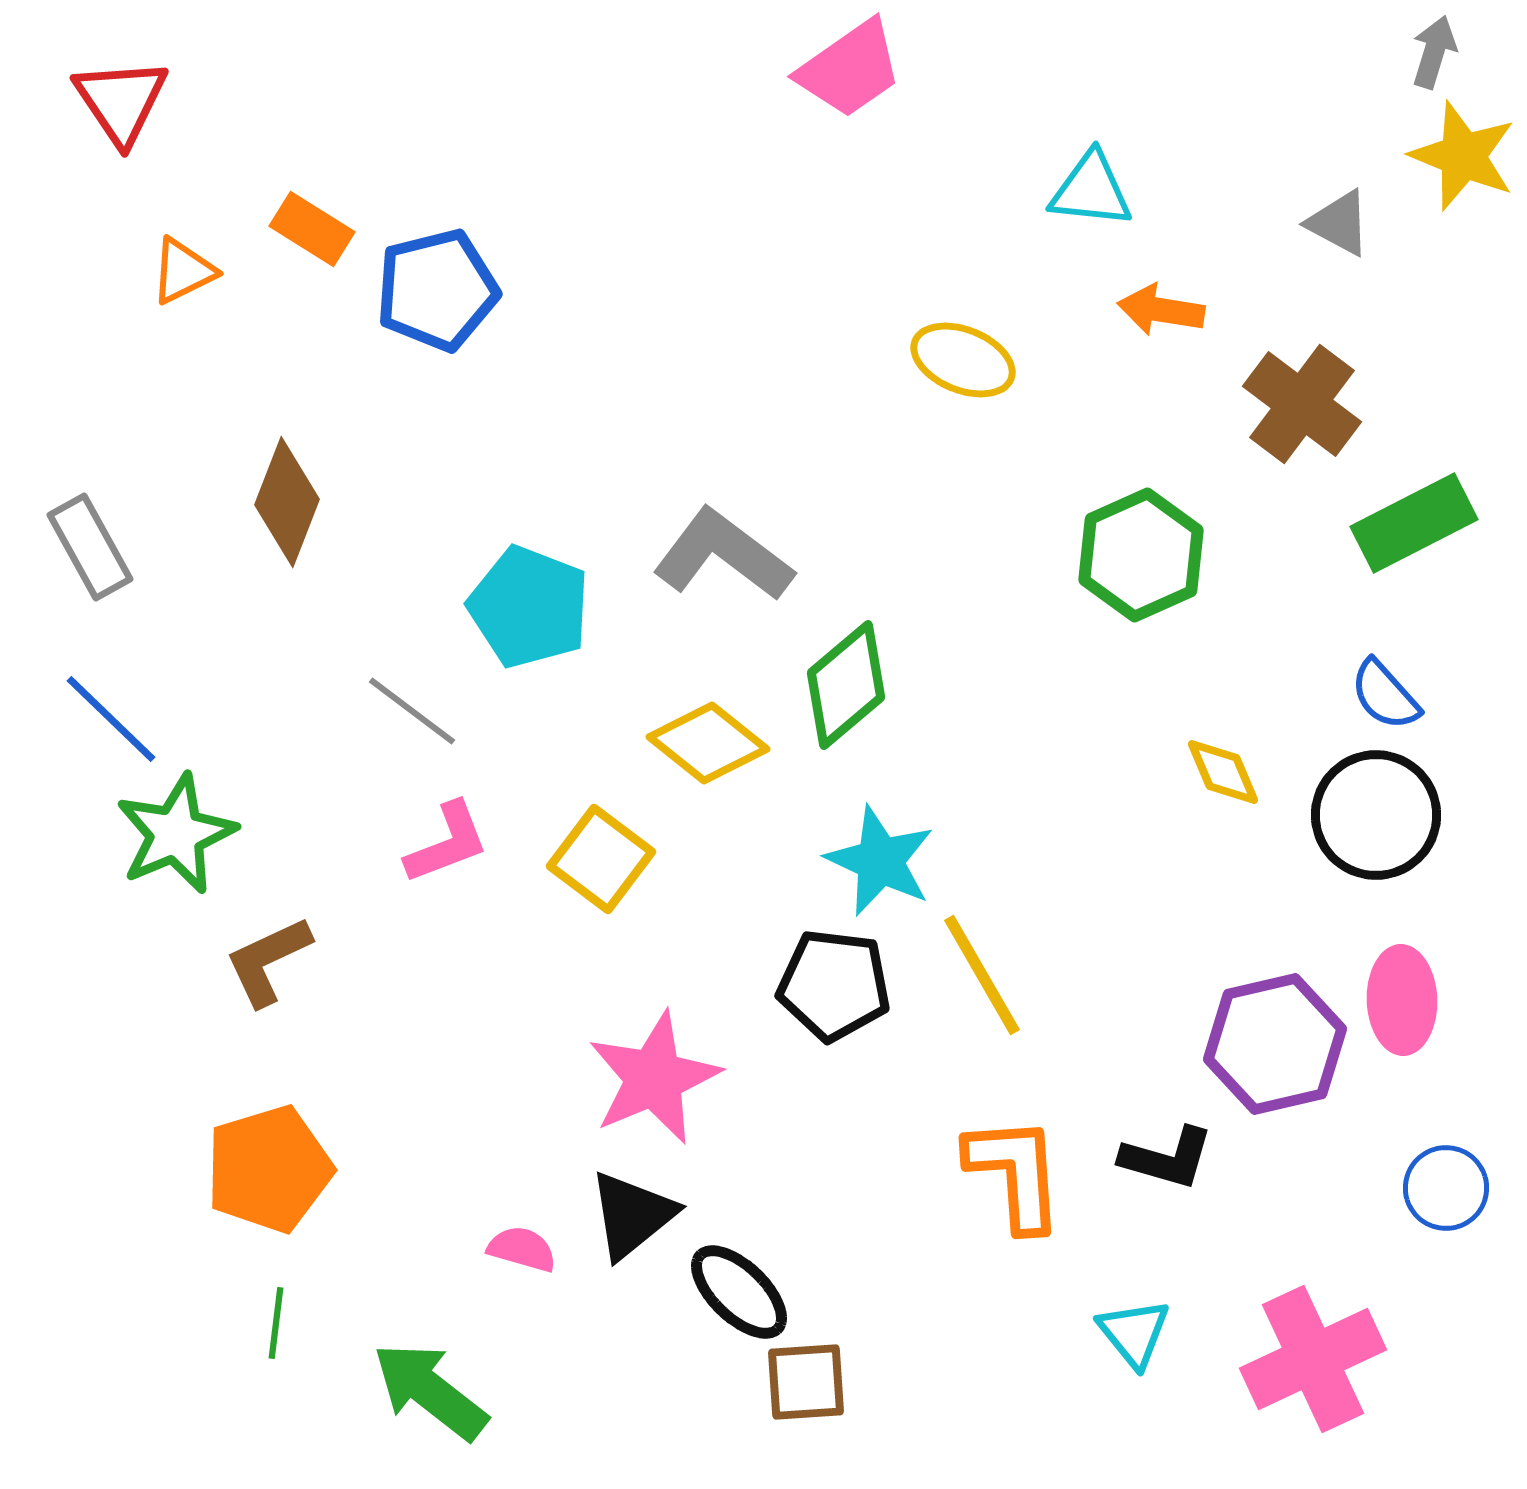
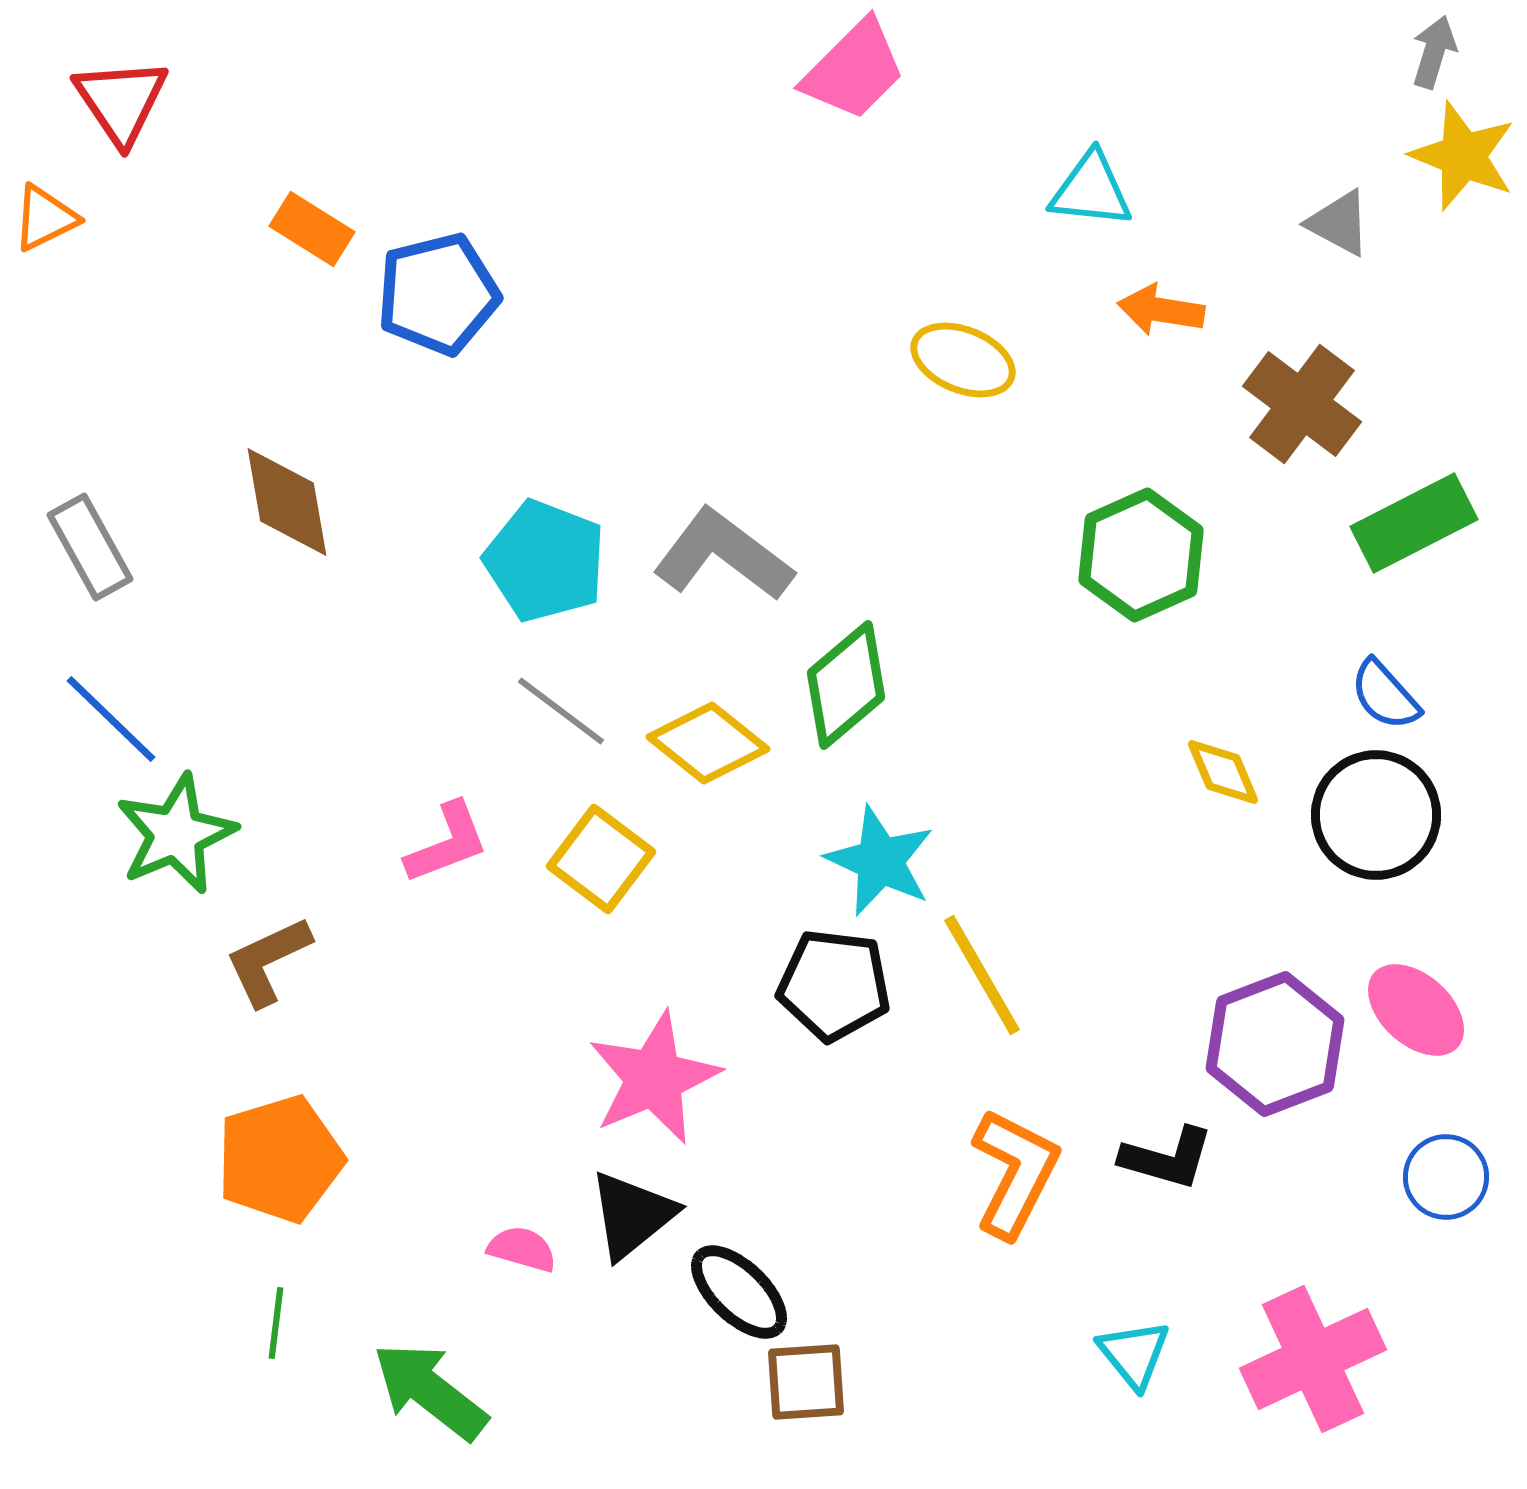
pink trapezoid at (850, 69): moved 4 px right, 1 px down; rotated 10 degrees counterclockwise
orange triangle at (183, 271): moved 138 px left, 53 px up
blue pentagon at (437, 290): moved 1 px right, 4 px down
brown diamond at (287, 502): rotated 31 degrees counterclockwise
cyan pentagon at (529, 607): moved 16 px right, 46 px up
gray line at (412, 711): moved 149 px right
pink ellipse at (1402, 1000): moved 14 px right, 10 px down; rotated 46 degrees counterclockwise
purple hexagon at (1275, 1044): rotated 8 degrees counterclockwise
orange pentagon at (269, 1169): moved 11 px right, 10 px up
orange L-shape at (1015, 1173): rotated 31 degrees clockwise
blue circle at (1446, 1188): moved 11 px up
cyan triangle at (1134, 1333): moved 21 px down
